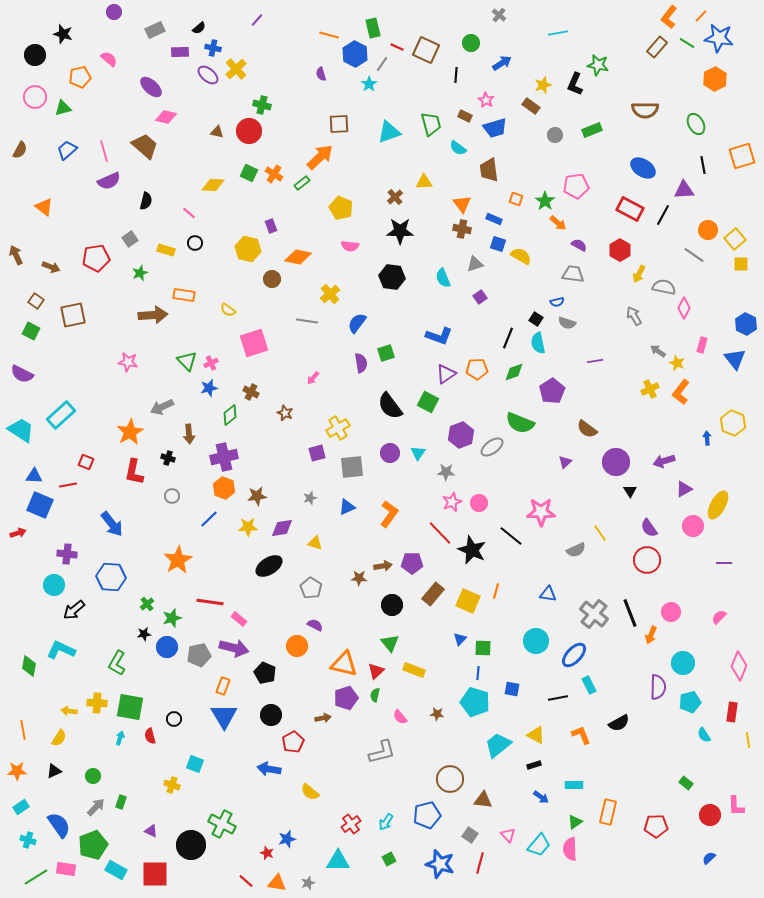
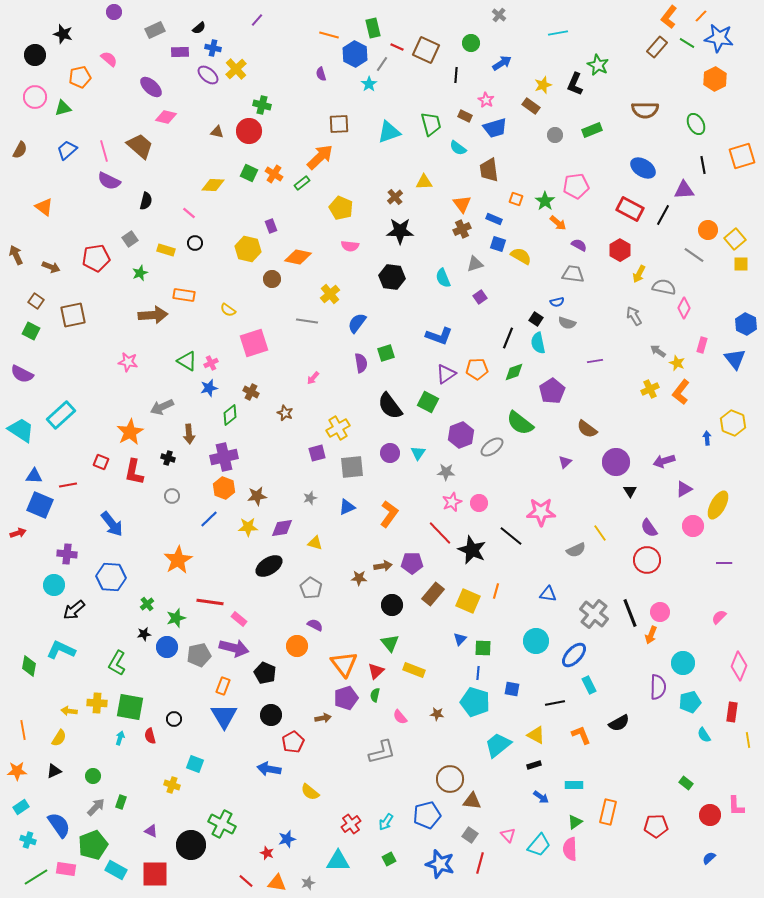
green star at (598, 65): rotated 15 degrees clockwise
brown trapezoid at (145, 146): moved 5 px left
purple semicircle at (109, 181): rotated 50 degrees clockwise
brown cross at (462, 229): rotated 36 degrees counterclockwise
green triangle at (187, 361): rotated 15 degrees counterclockwise
green semicircle at (520, 423): rotated 16 degrees clockwise
red square at (86, 462): moved 15 px right
pink circle at (671, 612): moved 11 px left
green star at (172, 618): moved 4 px right
orange triangle at (344, 664): rotated 40 degrees clockwise
black line at (558, 698): moved 3 px left, 5 px down
brown triangle at (483, 800): moved 11 px left, 1 px down
